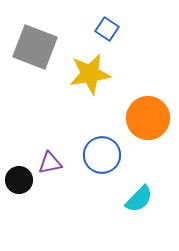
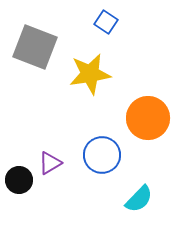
blue square: moved 1 px left, 7 px up
purple triangle: rotated 20 degrees counterclockwise
